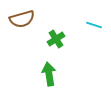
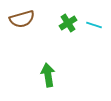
green cross: moved 12 px right, 16 px up
green arrow: moved 1 px left, 1 px down
